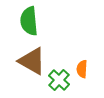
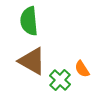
orange semicircle: rotated 36 degrees counterclockwise
green cross: moved 1 px right
